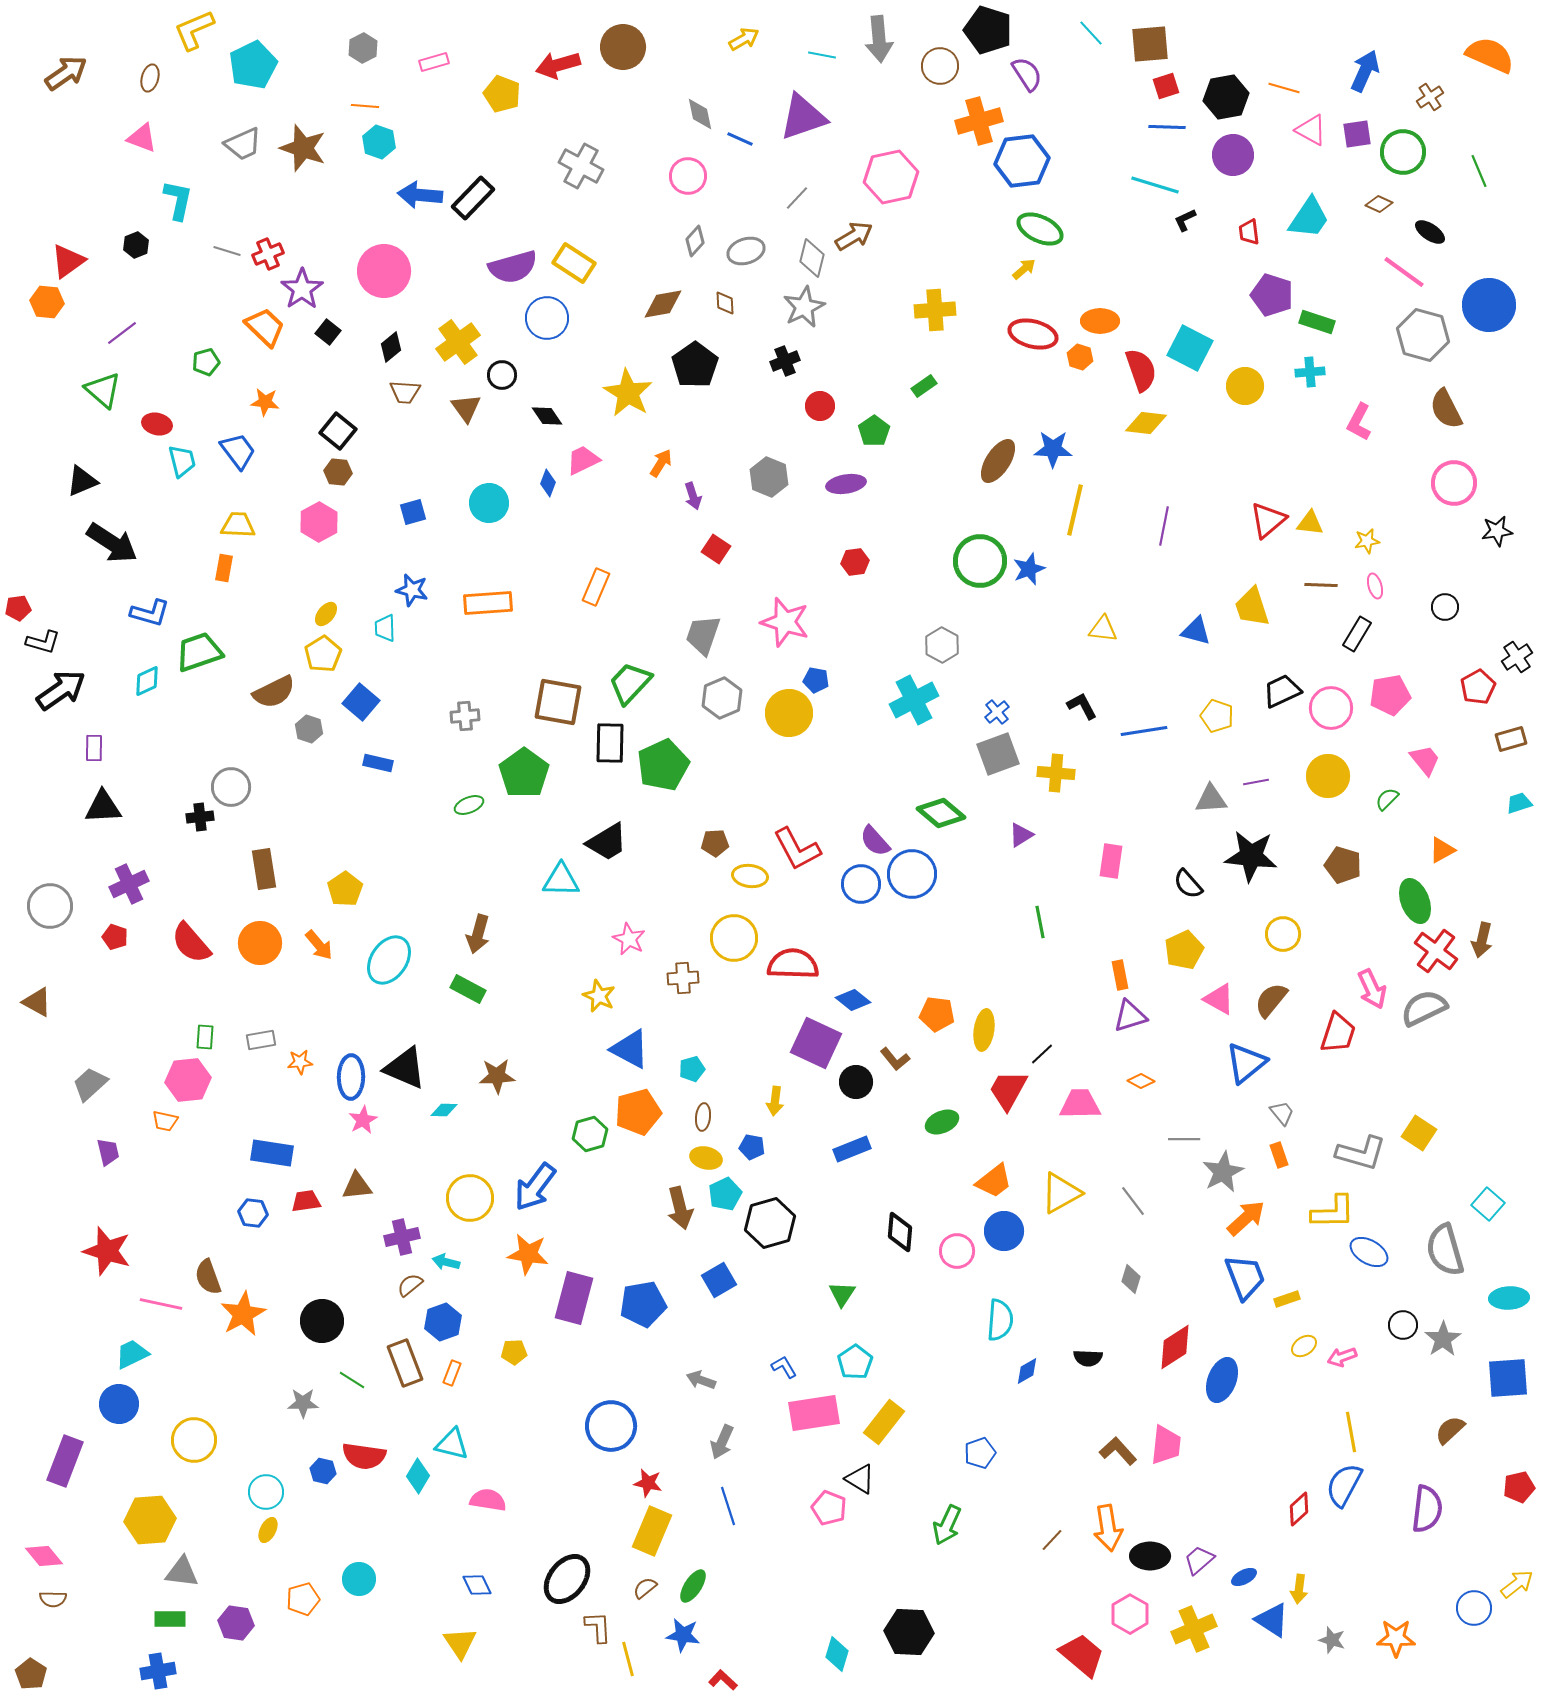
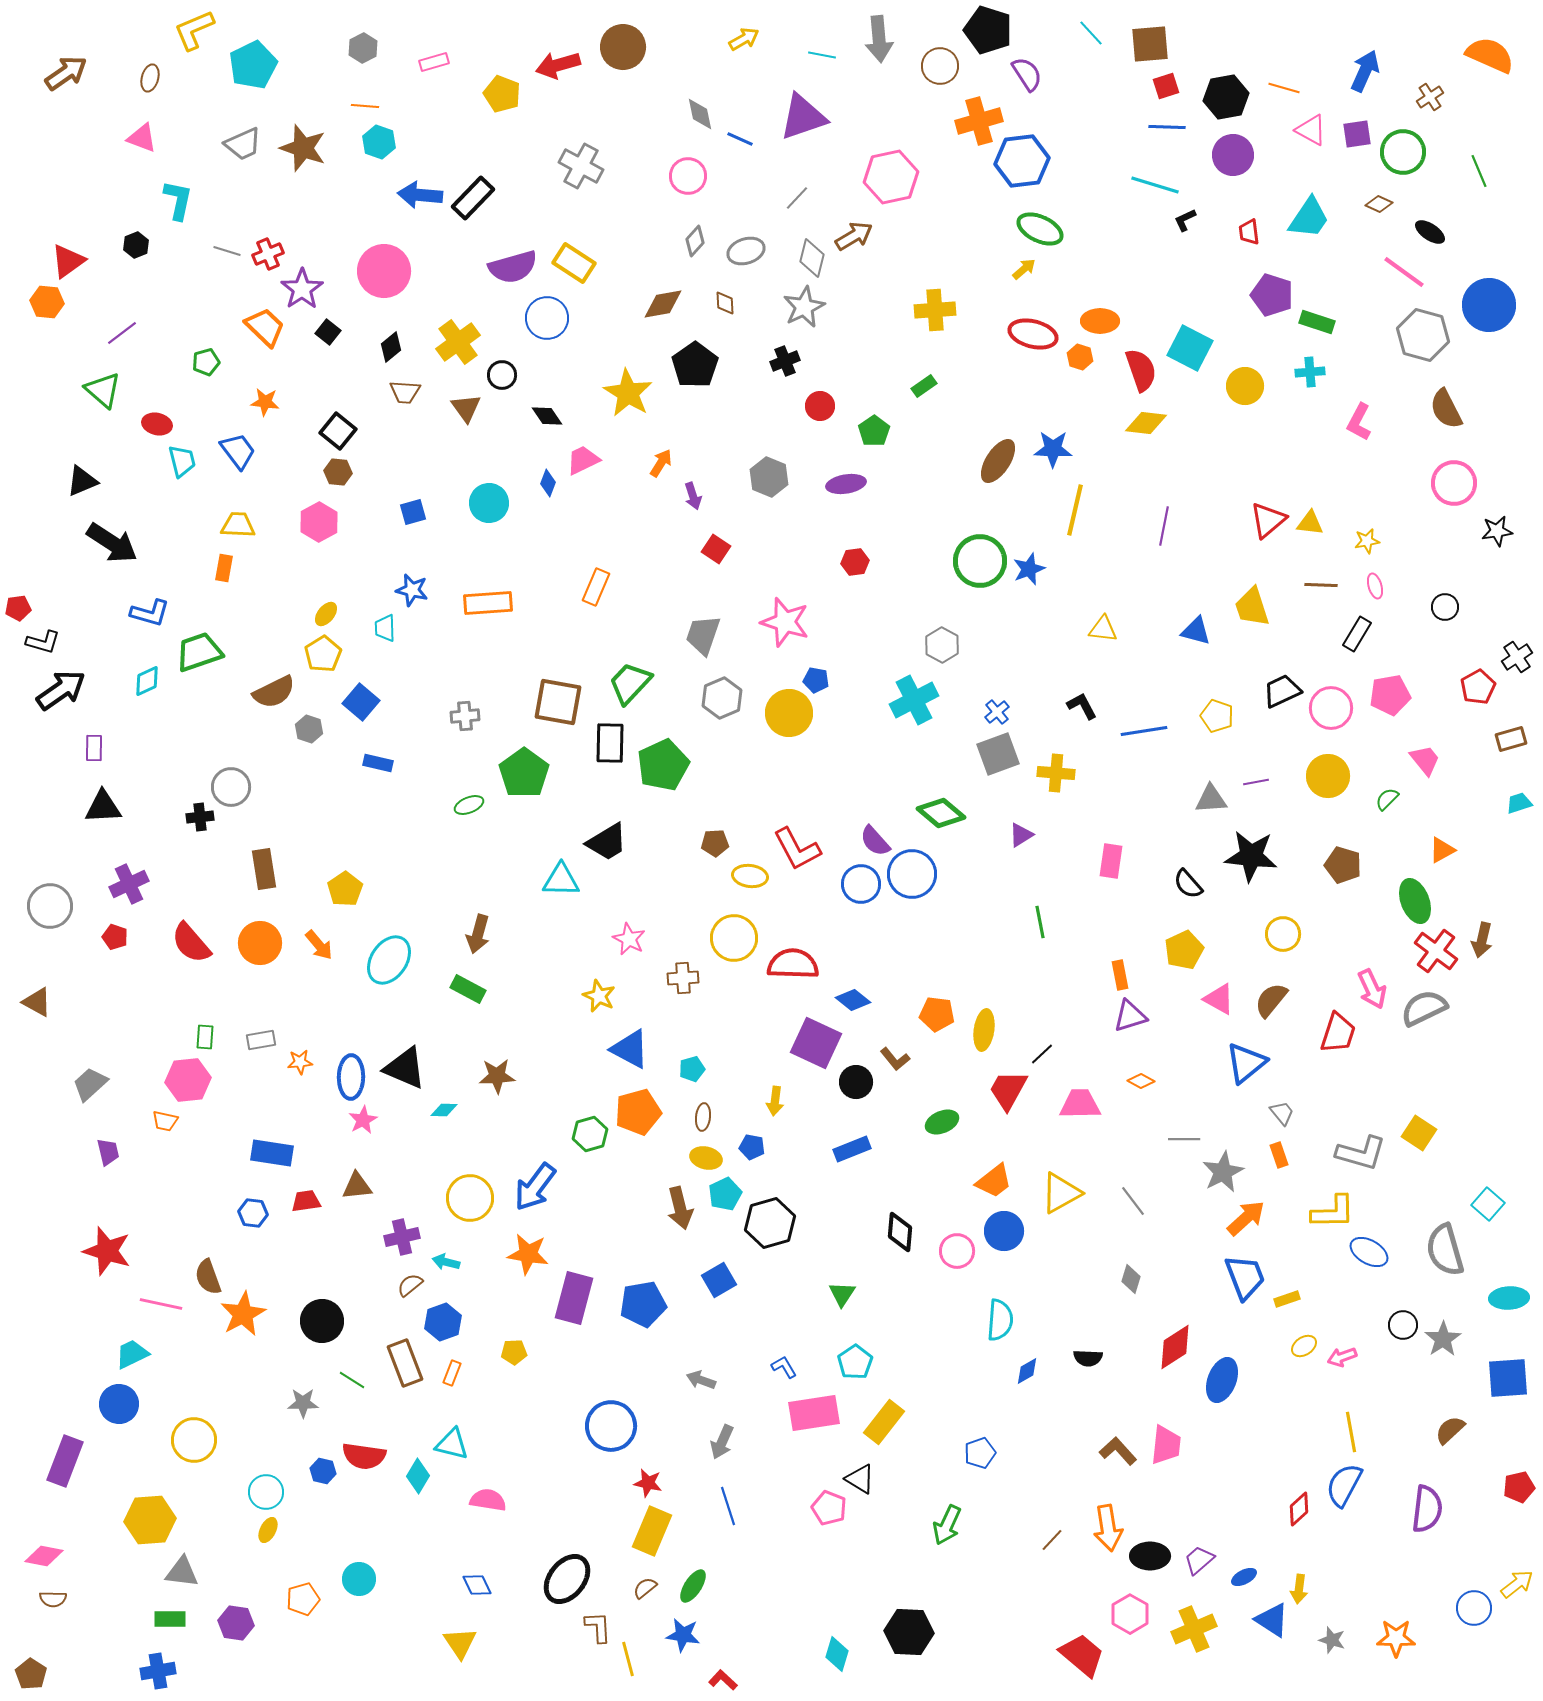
pink diamond at (44, 1556): rotated 39 degrees counterclockwise
